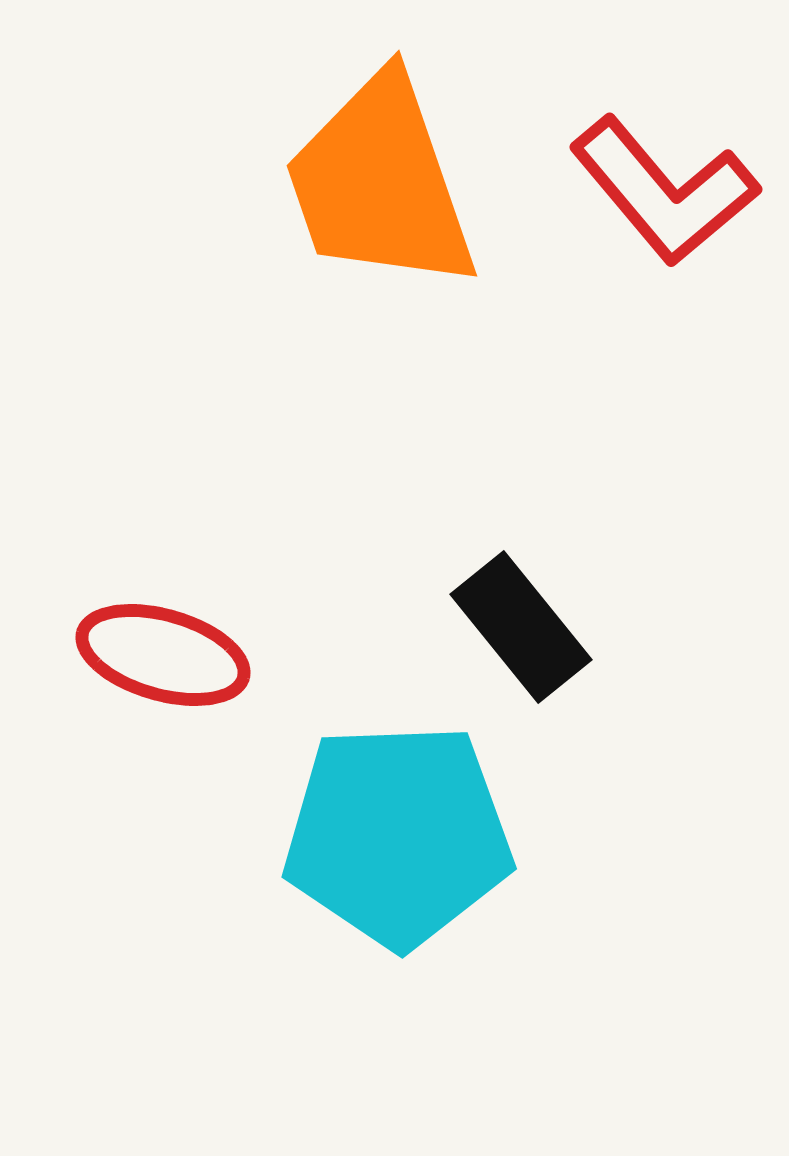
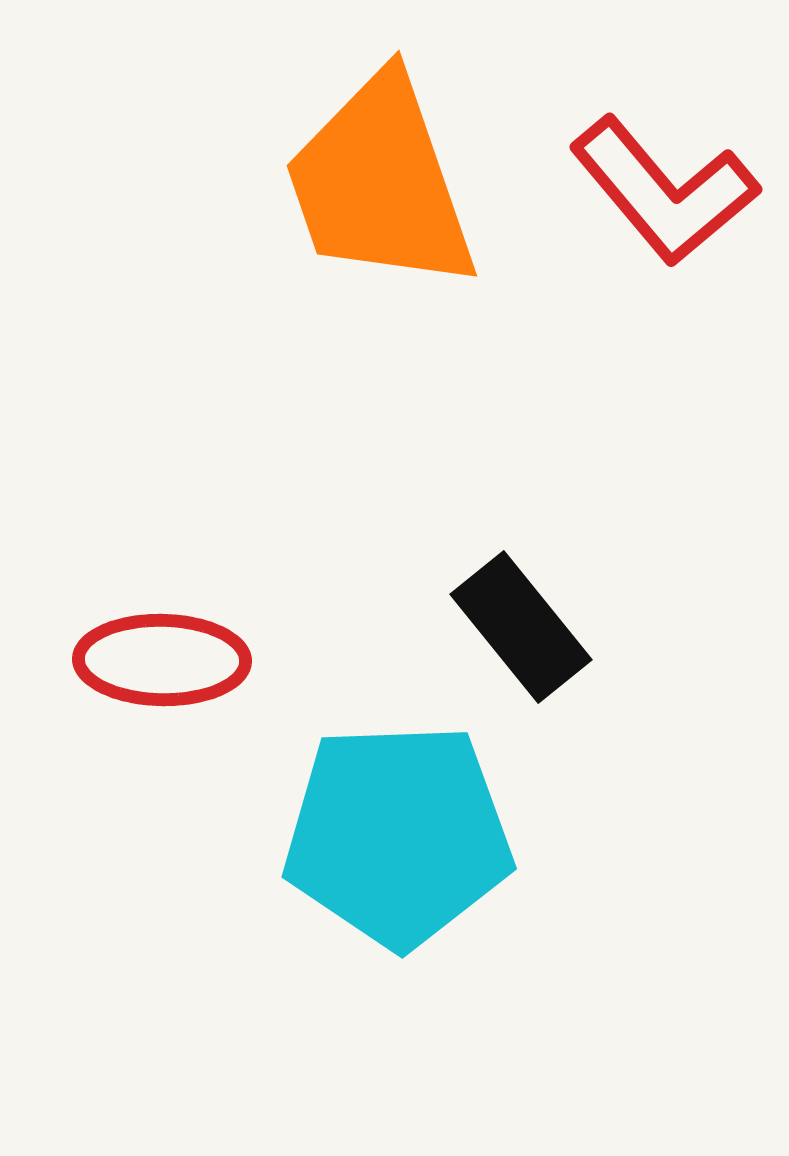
red ellipse: moved 1 px left, 5 px down; rotated 15 degrees counterclockwise
